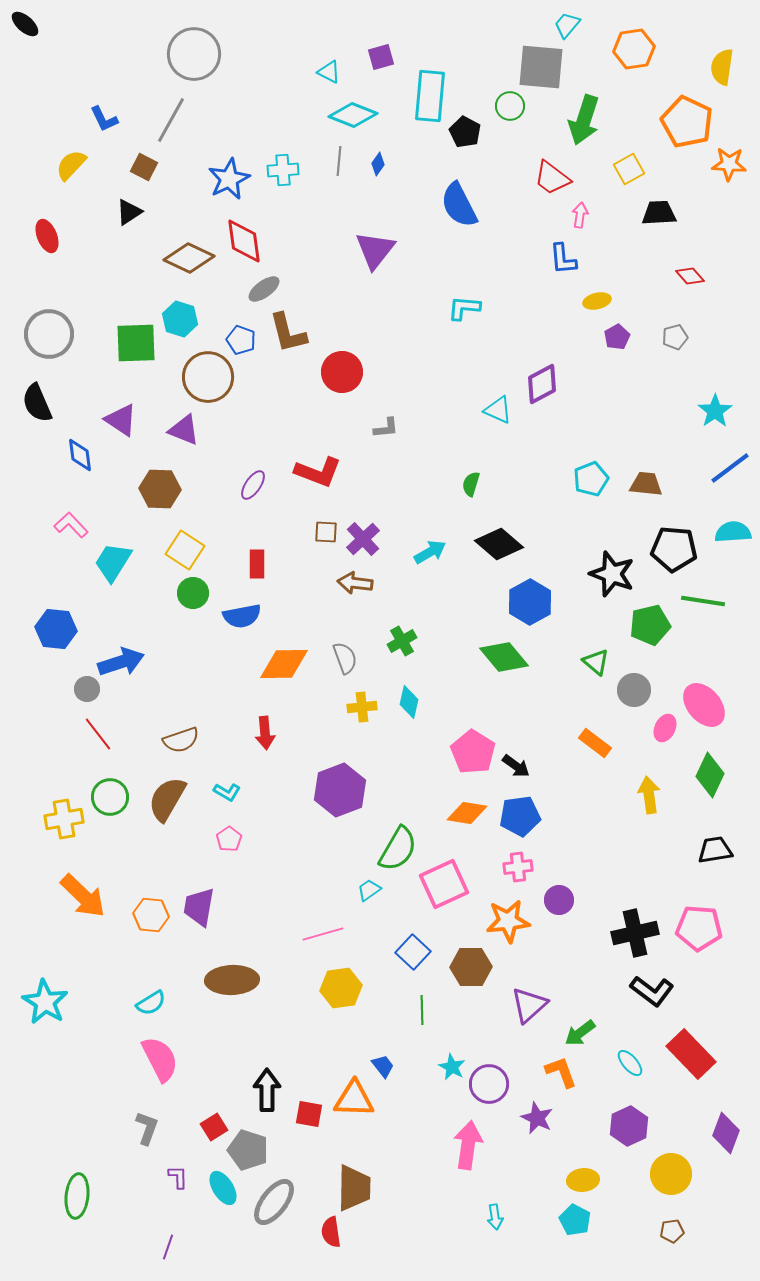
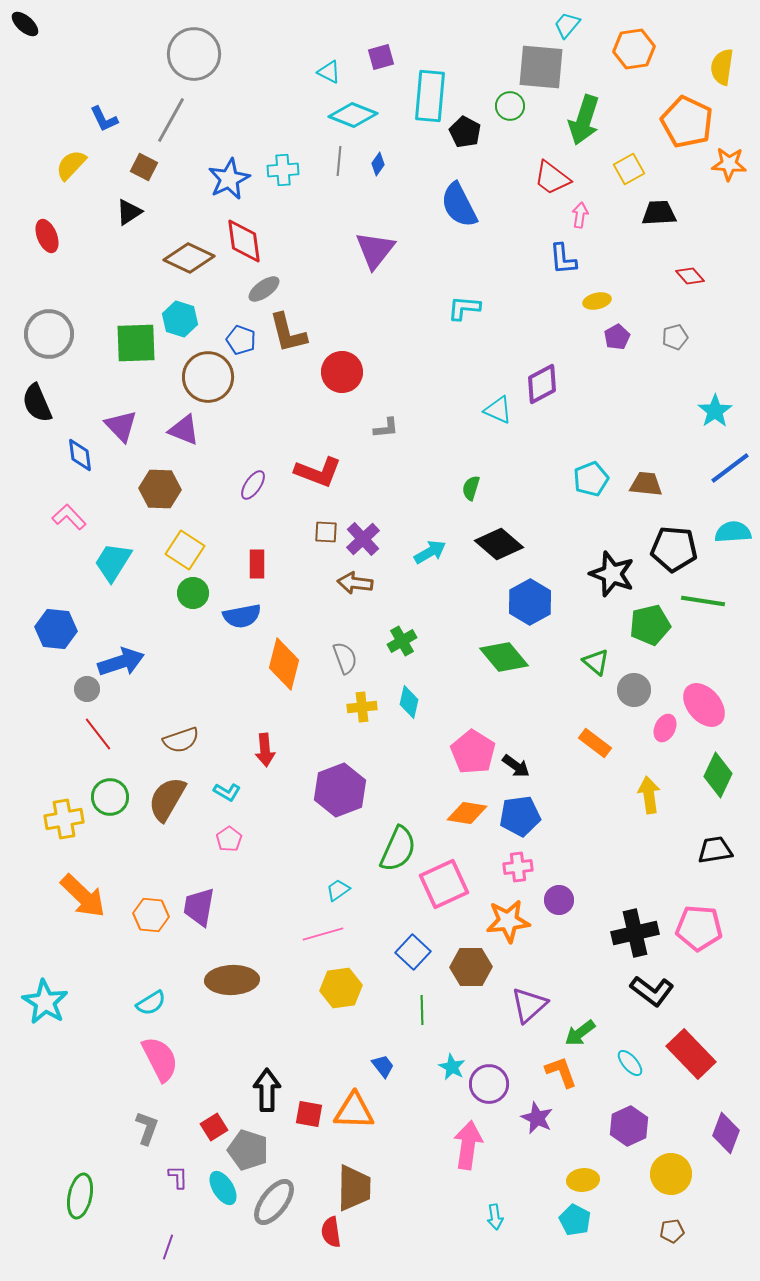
purple triangle at (121, 420): moved 6 px down; rotated 12 degrees clockwise
green semicircle at (471, 484): moved 4 px down
pink L-shape at (71, 525): moved 2 px left, 8 px up
orange diamond at (284, 664): rotated 75 degrees counterclockwise
red arrow at (265, 733): moved 17 px down
green diamond at (710, 775): moved 8 px right
green semicircle at (398, 849): rotated 6 degrees counterclockwise
cyan trapezoid at (369, 890): moved 31 px left
orange triangle at (354, 1099): moved 12 px down
green ellipse at (77, 1196): moved 3 px right; rotated 6 degrees clockwise
